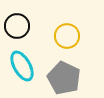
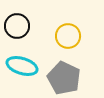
yellow circle: moved 1 px right
cyan ellipse: rotated 44 degrees counterclockwise
